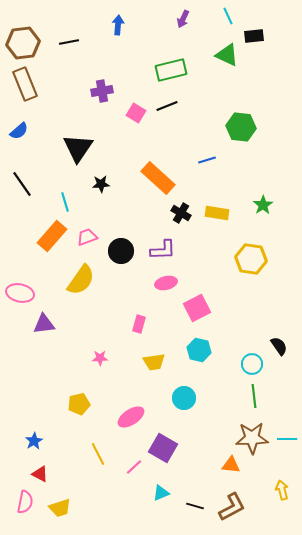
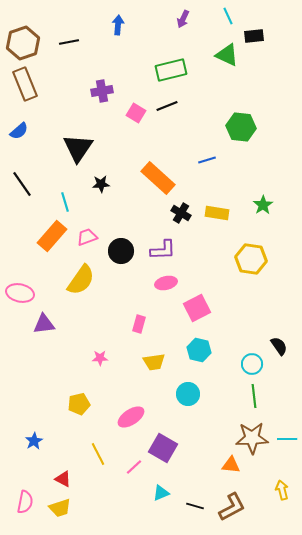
brown hexagon at (23, 43): rotated 12 degrees counterclockwise
cyan circle at (184, 398): moved 4 px right, 4 px up
red triangle at (40, 474): moved 23 px right, 5 px down
